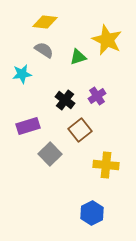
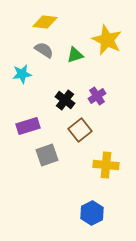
green triangle: moved 3 px left, 2 px up
gray square: moved 3 px left, 1 px down; rotated 25 degrees clockwise
